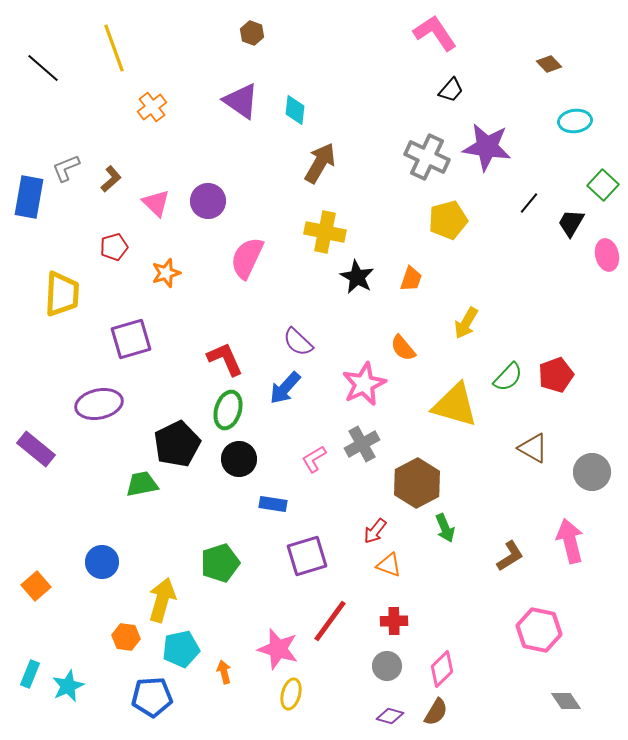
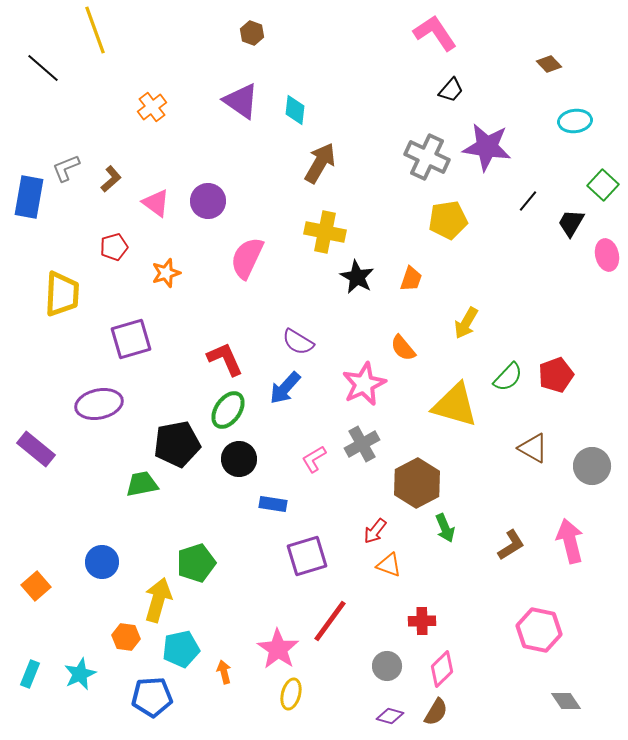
yellow line at (114, 48): moved 19 px left, 18 px up
pink triangle at (156, 203): rotated 8 degrees counterclockwise
black line at (529, 203): moved 1 px left, 2 px up
yellow pentagon at (448, 220): rotated 6 degrees clockwise
purple semicircle at (298, 342): rotated 12 degrees counterclockwise
green ellipse at (228, 410): rotated 18 degrees clockwise
black pentagon at (177, 444): rotated 15 degrees clockwise
gray circle at (592, 472): moved 6 px up
brown L-shape at (510, 556): moved 1 px right, 11 px up
green pentagon at (220, 563): moved 24 px left
yellow arrow at (162, 600): moved 4 px left
red cross at (394, 621): moved 28 px right
pink star at (278, 649): rotated 18 degrees clockwise
cyan star at (68, 686): moved 12 px right, 12 px up
